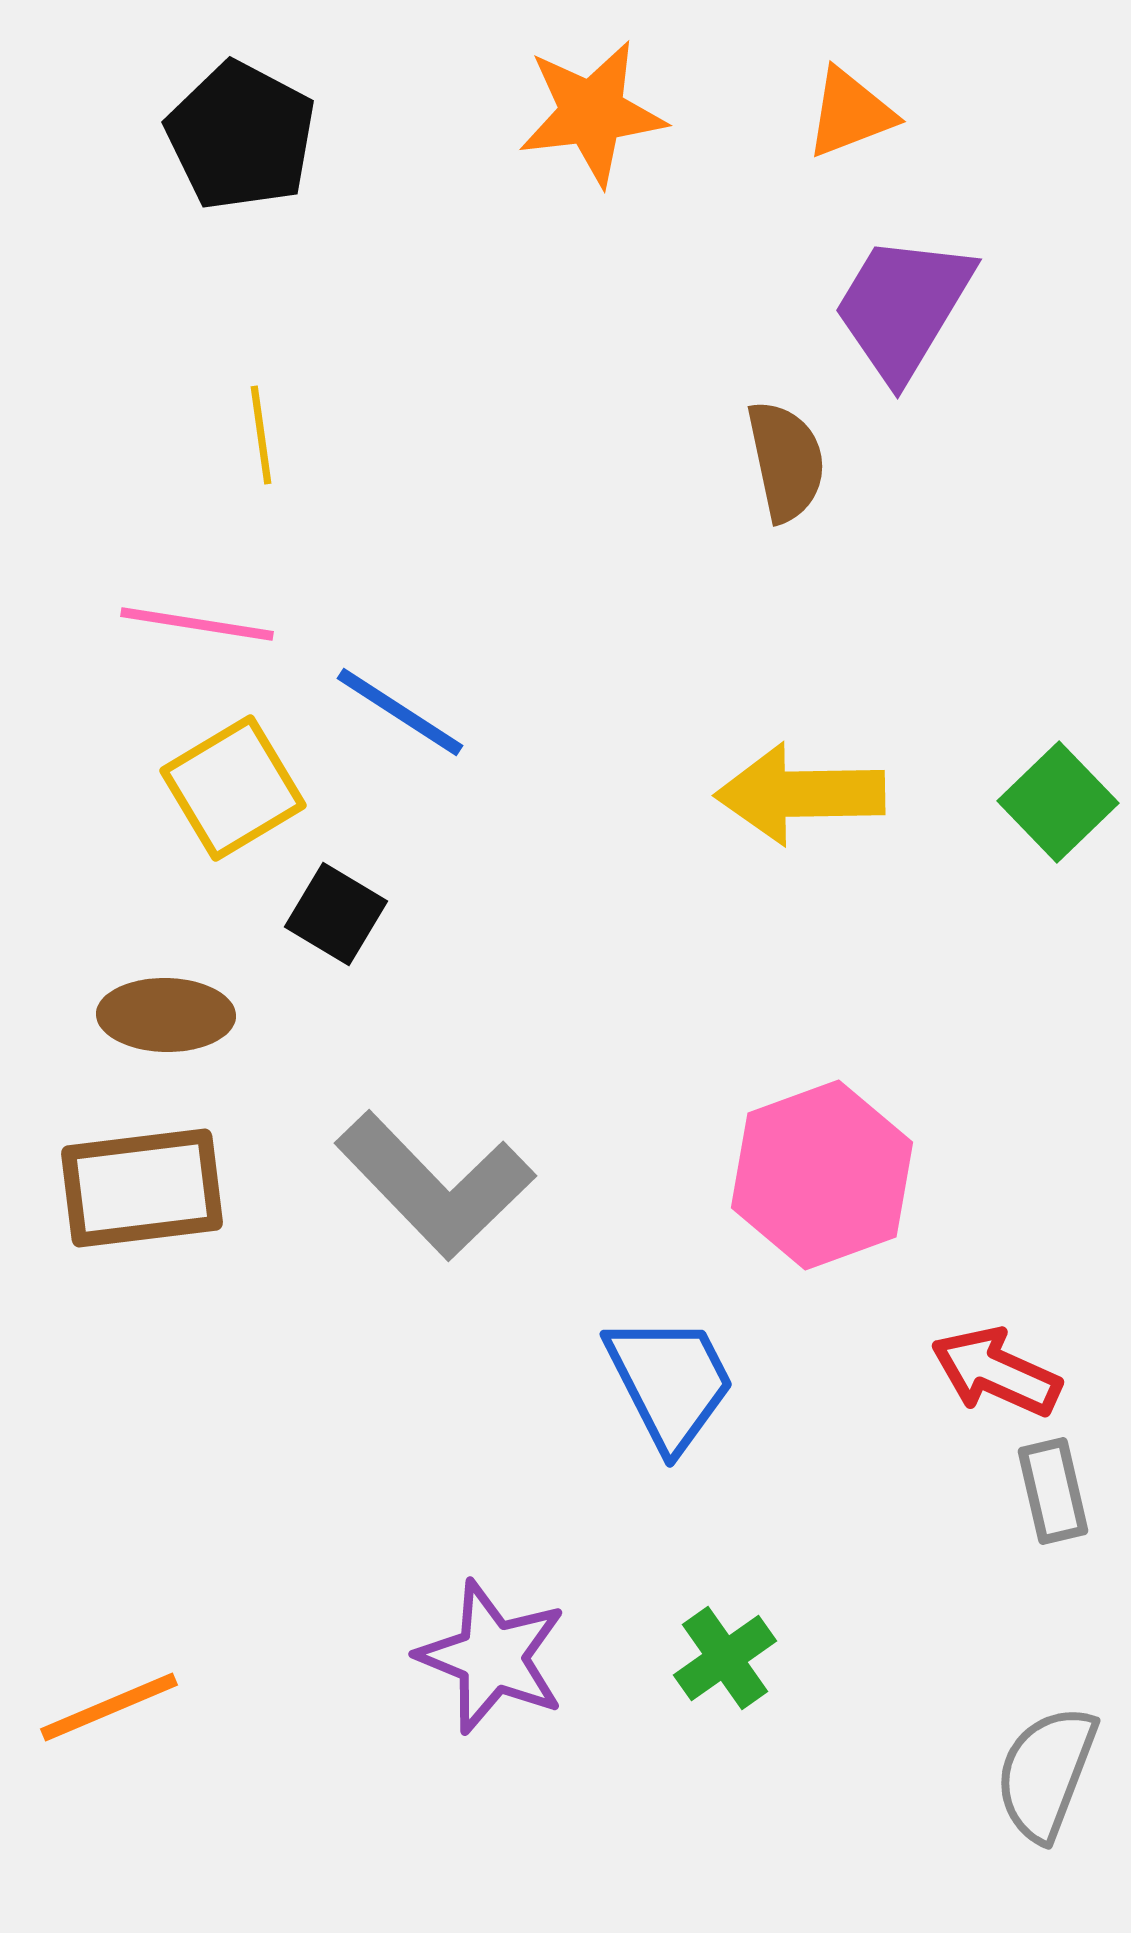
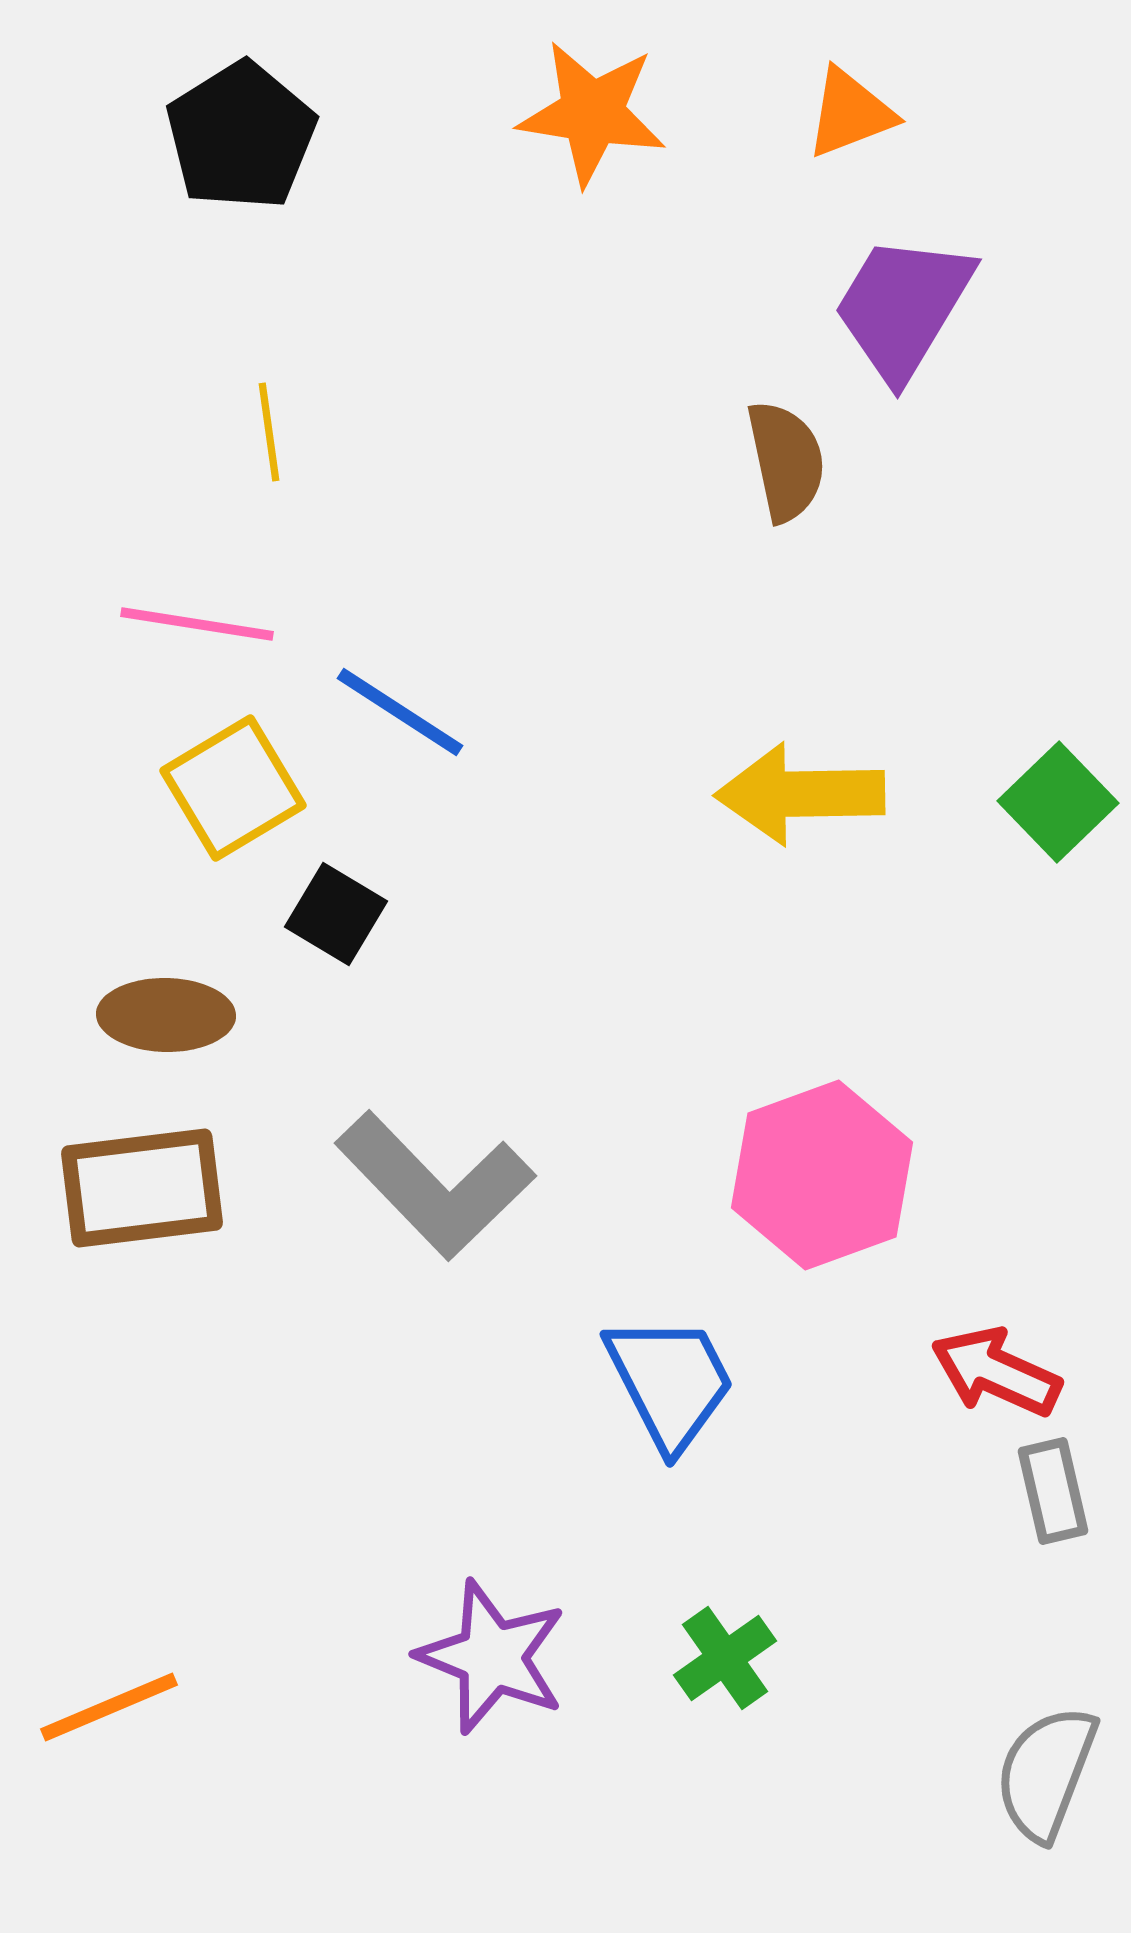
orange star: rotated 16 degrees clockwise
black pentagon: rotated 12 degrees clockwise
yellow line: moved 8 px right, 3 px up
